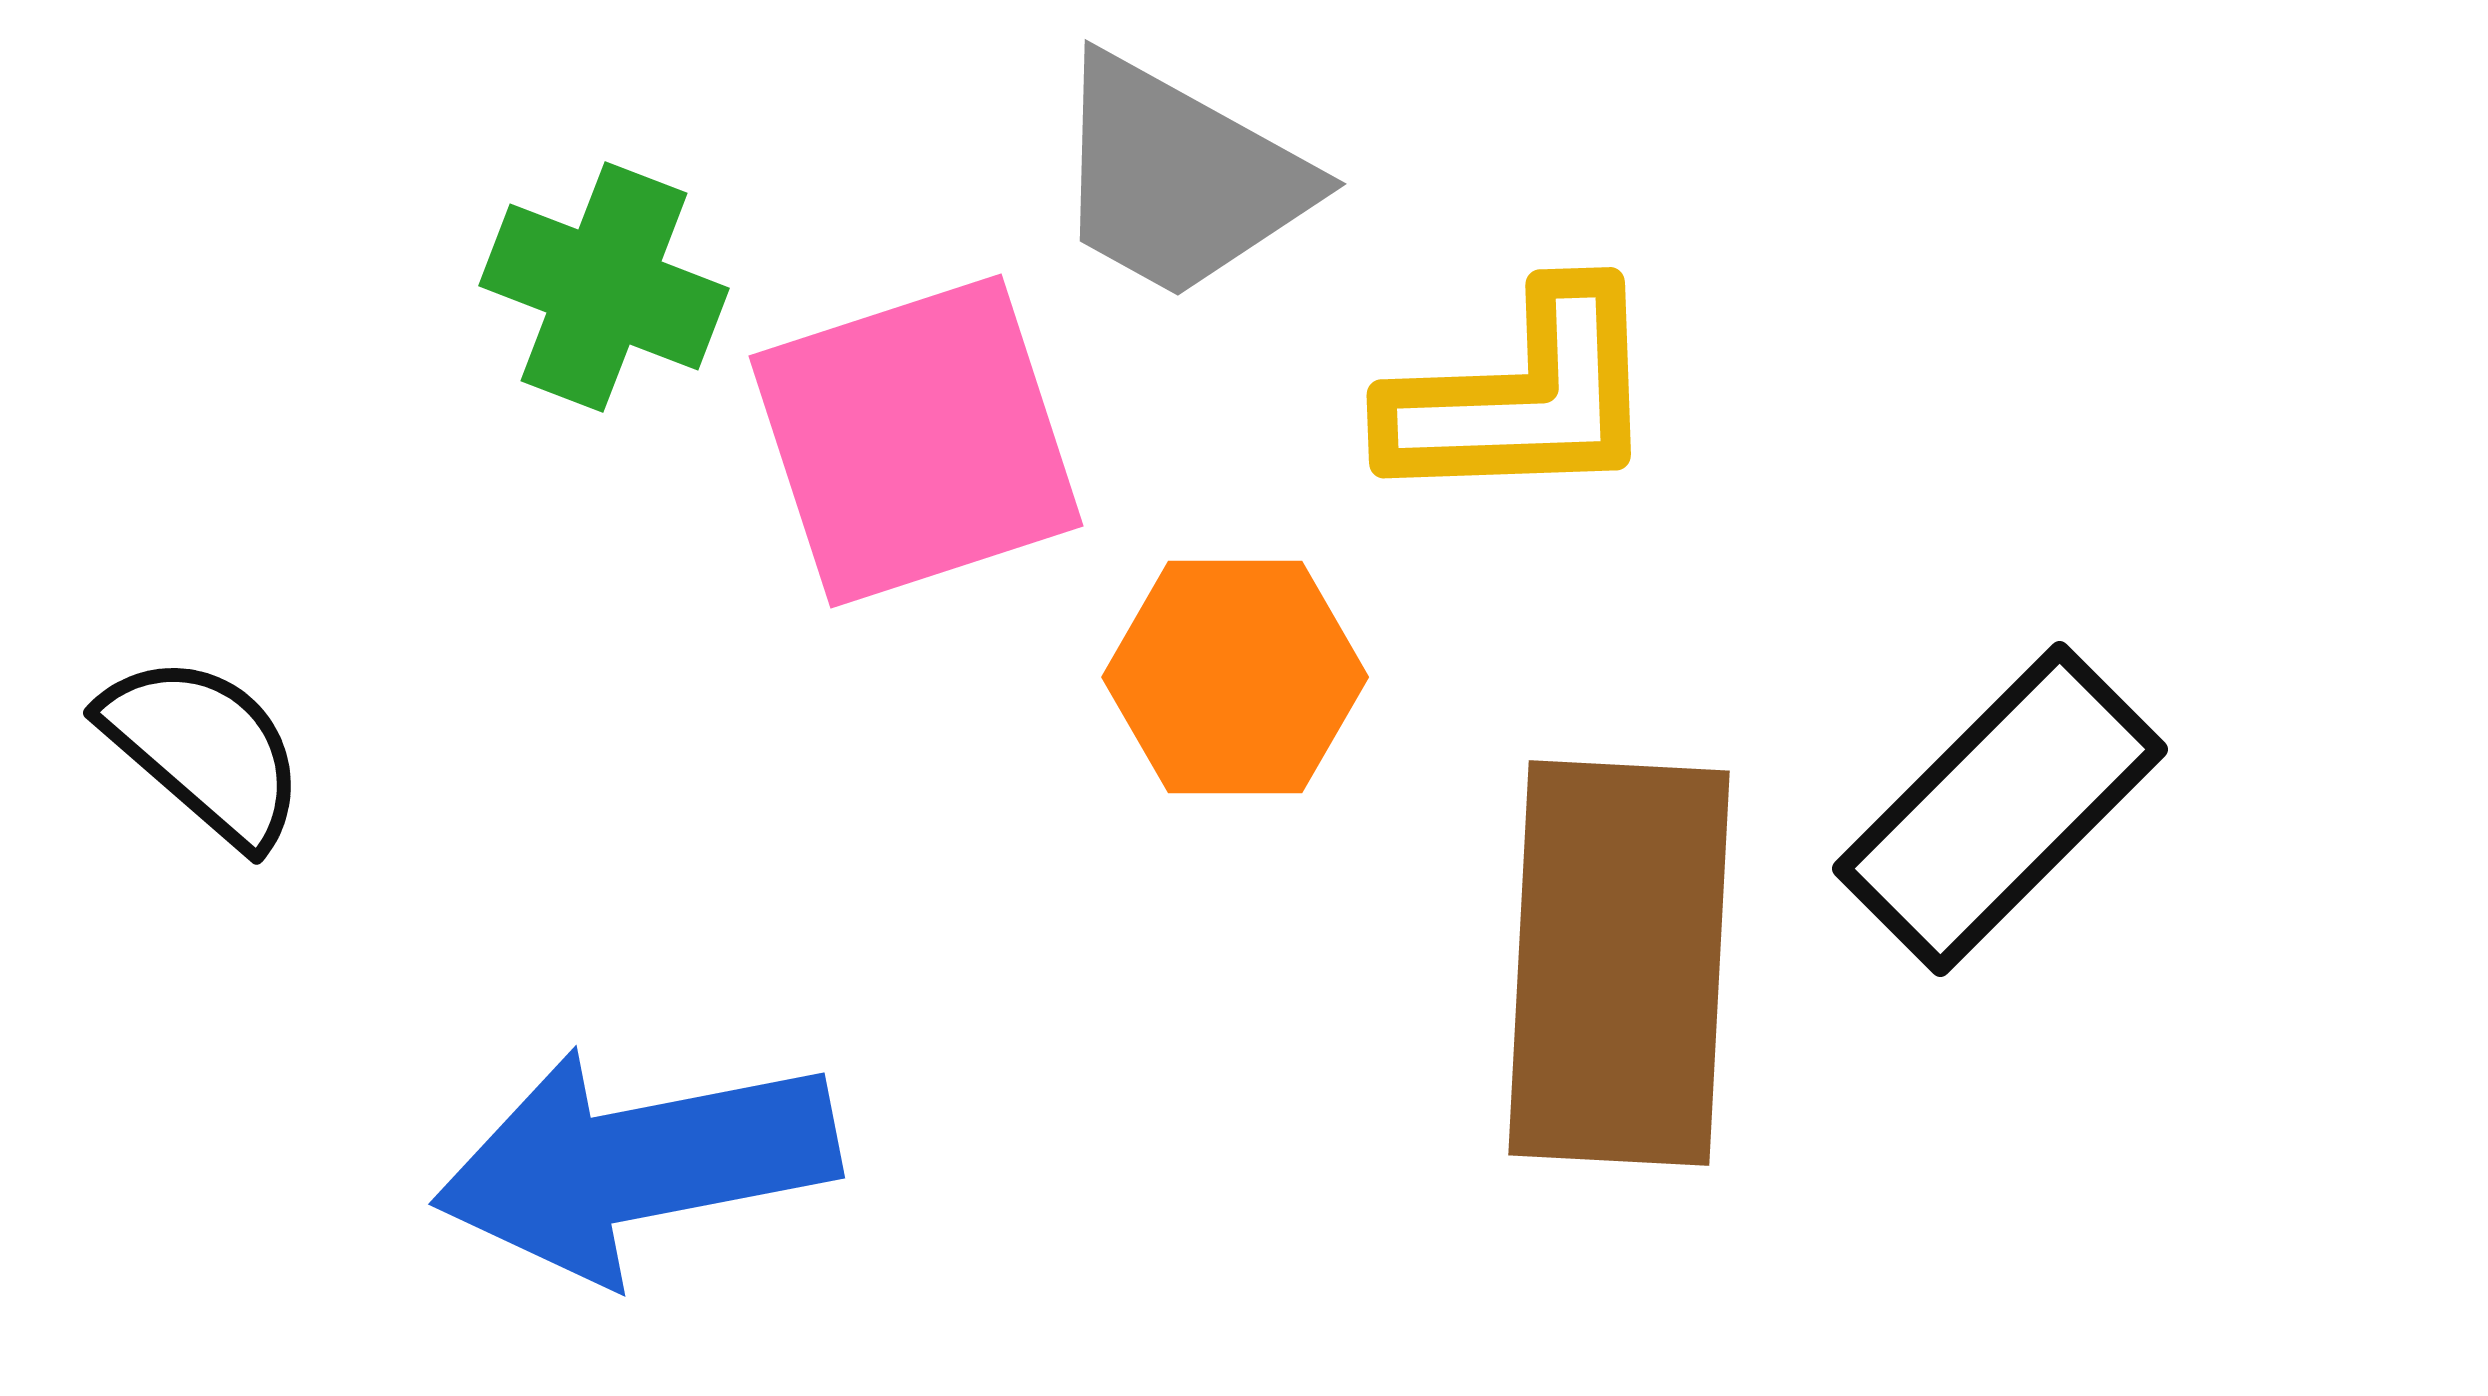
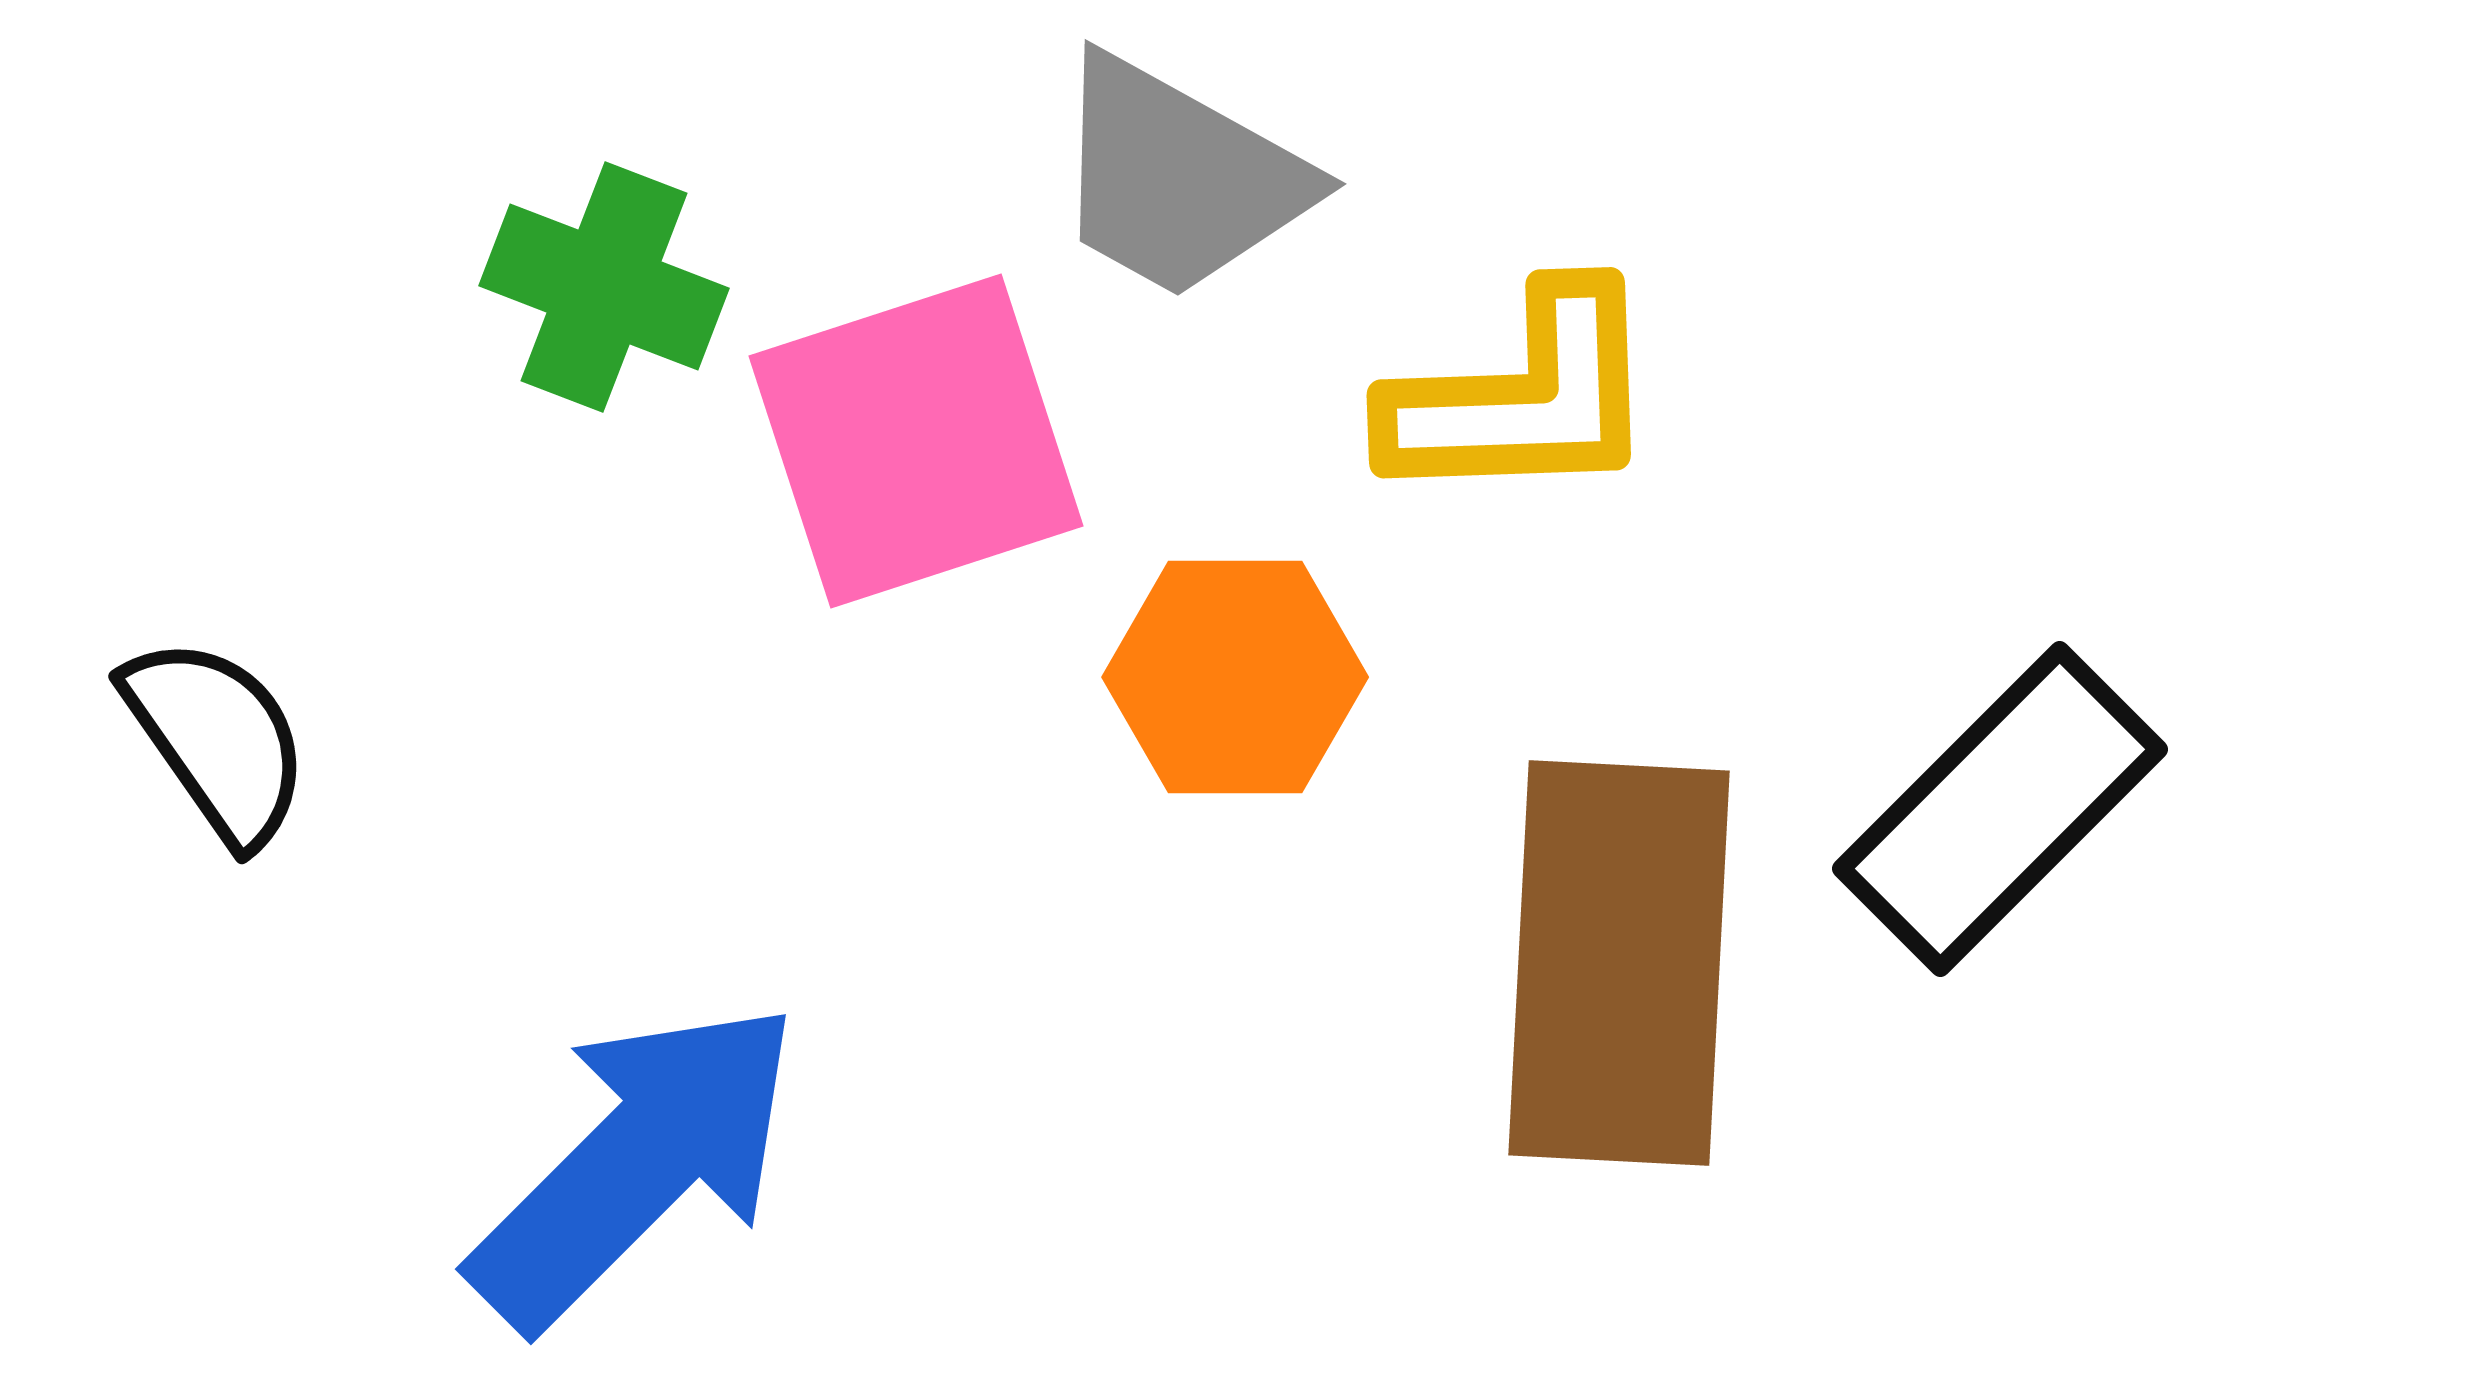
black semicircle: moved 13 px right, 10 px up; rotated 14 degrees clockwise
blue arrow: rotated 146 degrees clockwise
